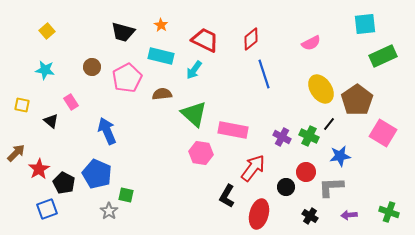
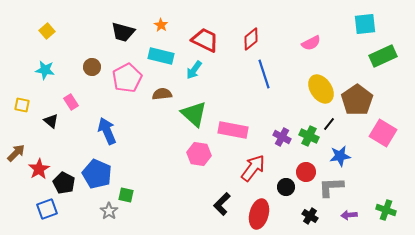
pink hexagon at (201, 153): moved 2 px left, 1 px down
black L-shape at (227, 196): moved 5 px left, 8 px down; rotated 15 degrees clockwise
green cross at (389, 212): moved 3 px left, 2 px up
